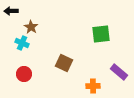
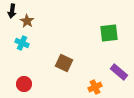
black arrow: moved 1 px right; rotated 80 degrees counterclockwise
brown star: moved 4 px left, 6 px up
green square: moved 8 px right, 1 px up
red circle: moved 10 px down
orange cross: moved 2 px right, 1 px down; rotated 24 degrees counterclockwise
